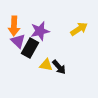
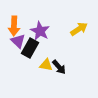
purple star: rotated 30 degrees counterclockwise
